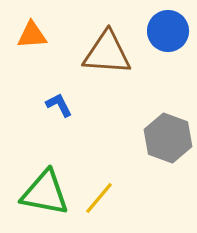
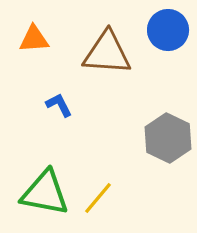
blue circle: moved 1 px up
orange triangle: moved 2 px right, 4 px down
gray hexagon: rotated 6 degrees clockwise
yellow line: moved 1 px left
